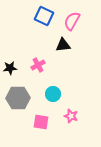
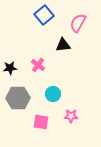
blue square: moved 1 px up; rotated 24 degrees clockwise
pink semicircle: moved 6 px right, 2 px down
pink cross: rotated 24 degrees counterclockwise
pink star: rotated 16 degrees counterclockwise
